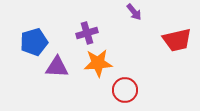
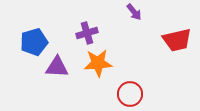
red circle: moved 5 px right, 4 px down
